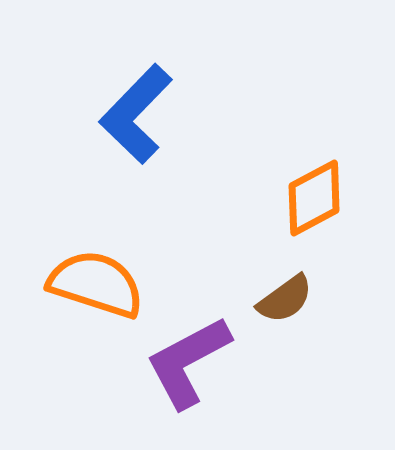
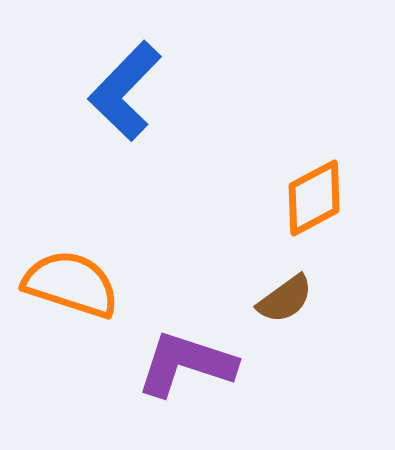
blue L-shape: moved 11 px left, 23 px up
orange semicircle: moved 25 px left
purple L-shape: moved 2 px left, 2 px down; rotated 46 degrees clockwise
